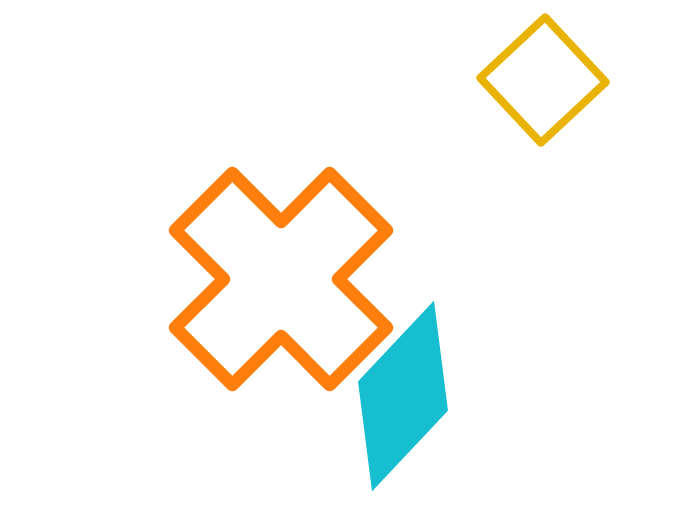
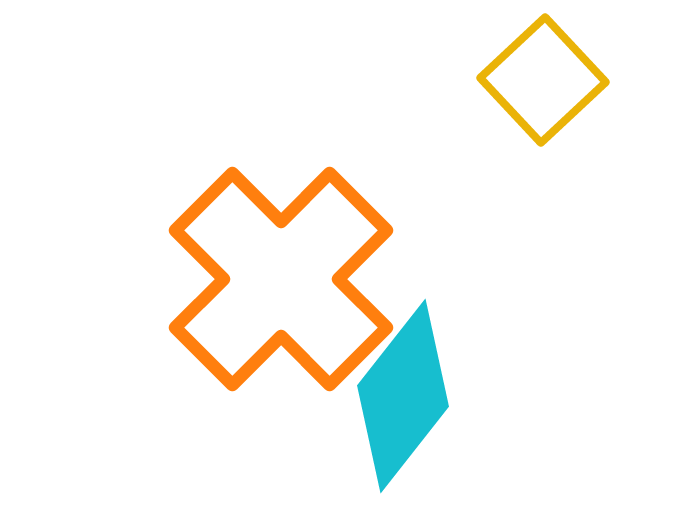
cyan diamond: rotated 5 degrees counterclockwise
